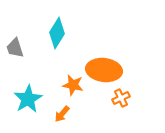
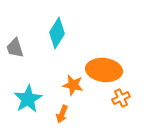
orange arrow: rotated 18 degrees counterclockwise
